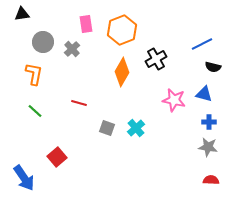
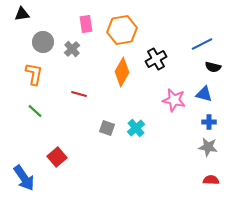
orange hexagon: rotated 12 degrees clockwise
red line: moved 9 px up
